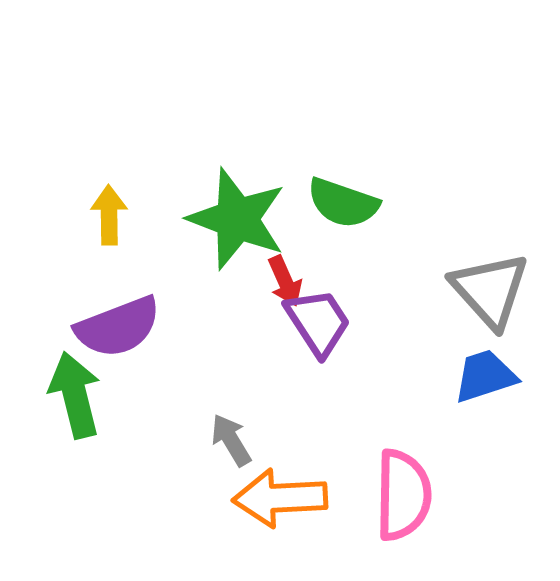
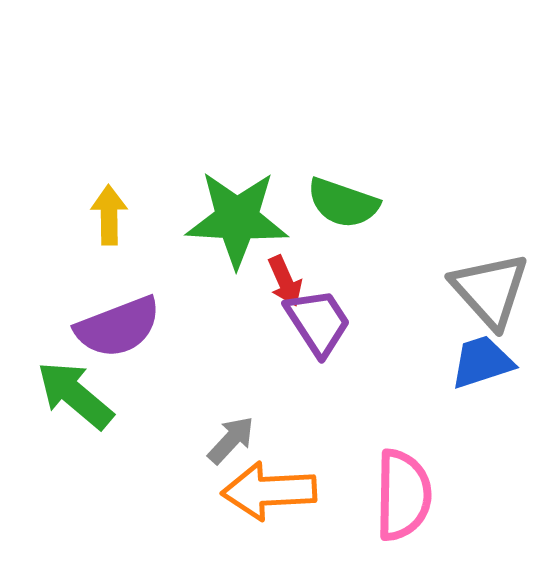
green star: rotated 18 degrees counterclockwise
blue trapezoid: moved 3 px left, 14 px up
green arrow: rotated 36 degrees counterclockwise
gray arrow: rotated 74 degrees clockwise
orange arrow: moved 11 px left, 7 px up
